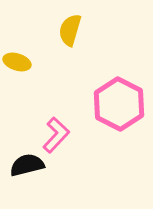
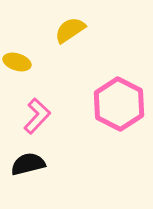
yellow semicircle: rotated 40 degrees clockwise
pink L-shape: moved 19 px left, 19 px up
black semicircle: moved 1 px right, 1 px up
